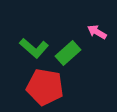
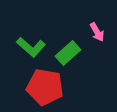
pink arrow: rotated 150 degrees counterclockwise
green L-shape: moved 3 px left, 1 px up
